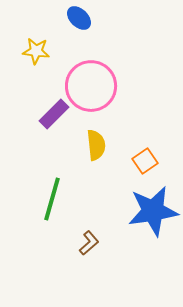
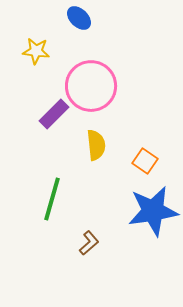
orange square: rotated 20 degrees counterclockwise
